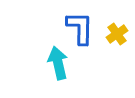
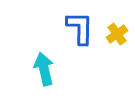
cyan arrow: moved 14 px left, 6 px down
